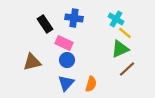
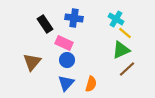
green triangle: moved 1 px right, 1 px down
brown triangle: rotated 36 degrees counterclockwise
